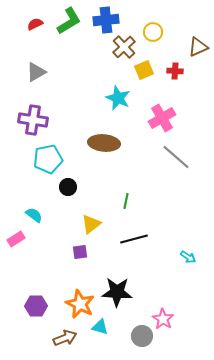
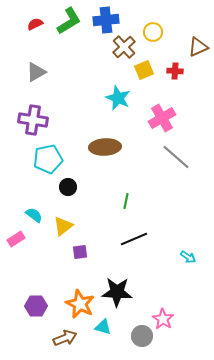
brown ellipse: moved 1 px right, 4 px down; rotated 8 degrees counterclockwise
yellow triangle: moved 28 px left, 2 px down
black line: rotated 8 degrees counterclockwise
cyan triangle: moved 3 px right
